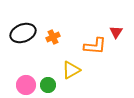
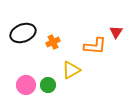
orange cross: moved 5 px down
